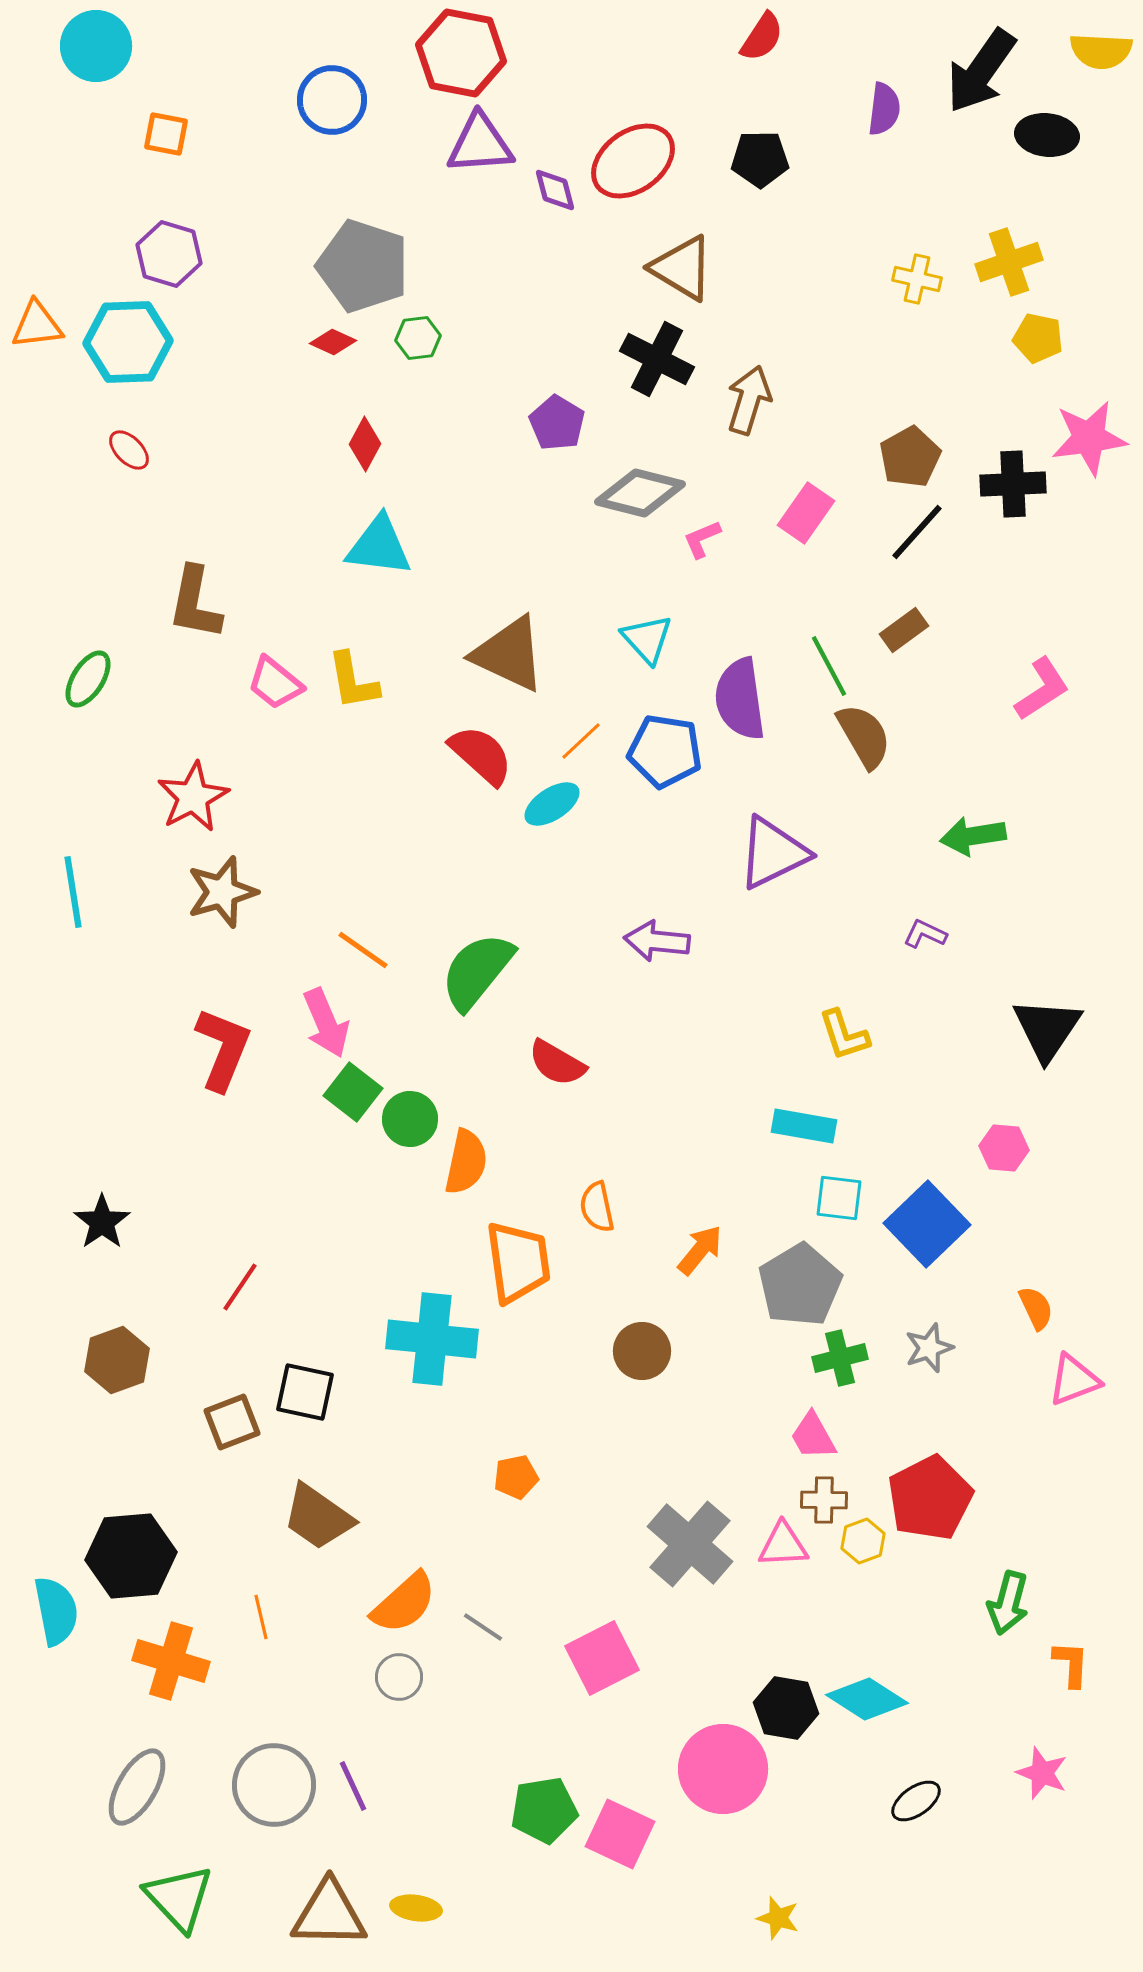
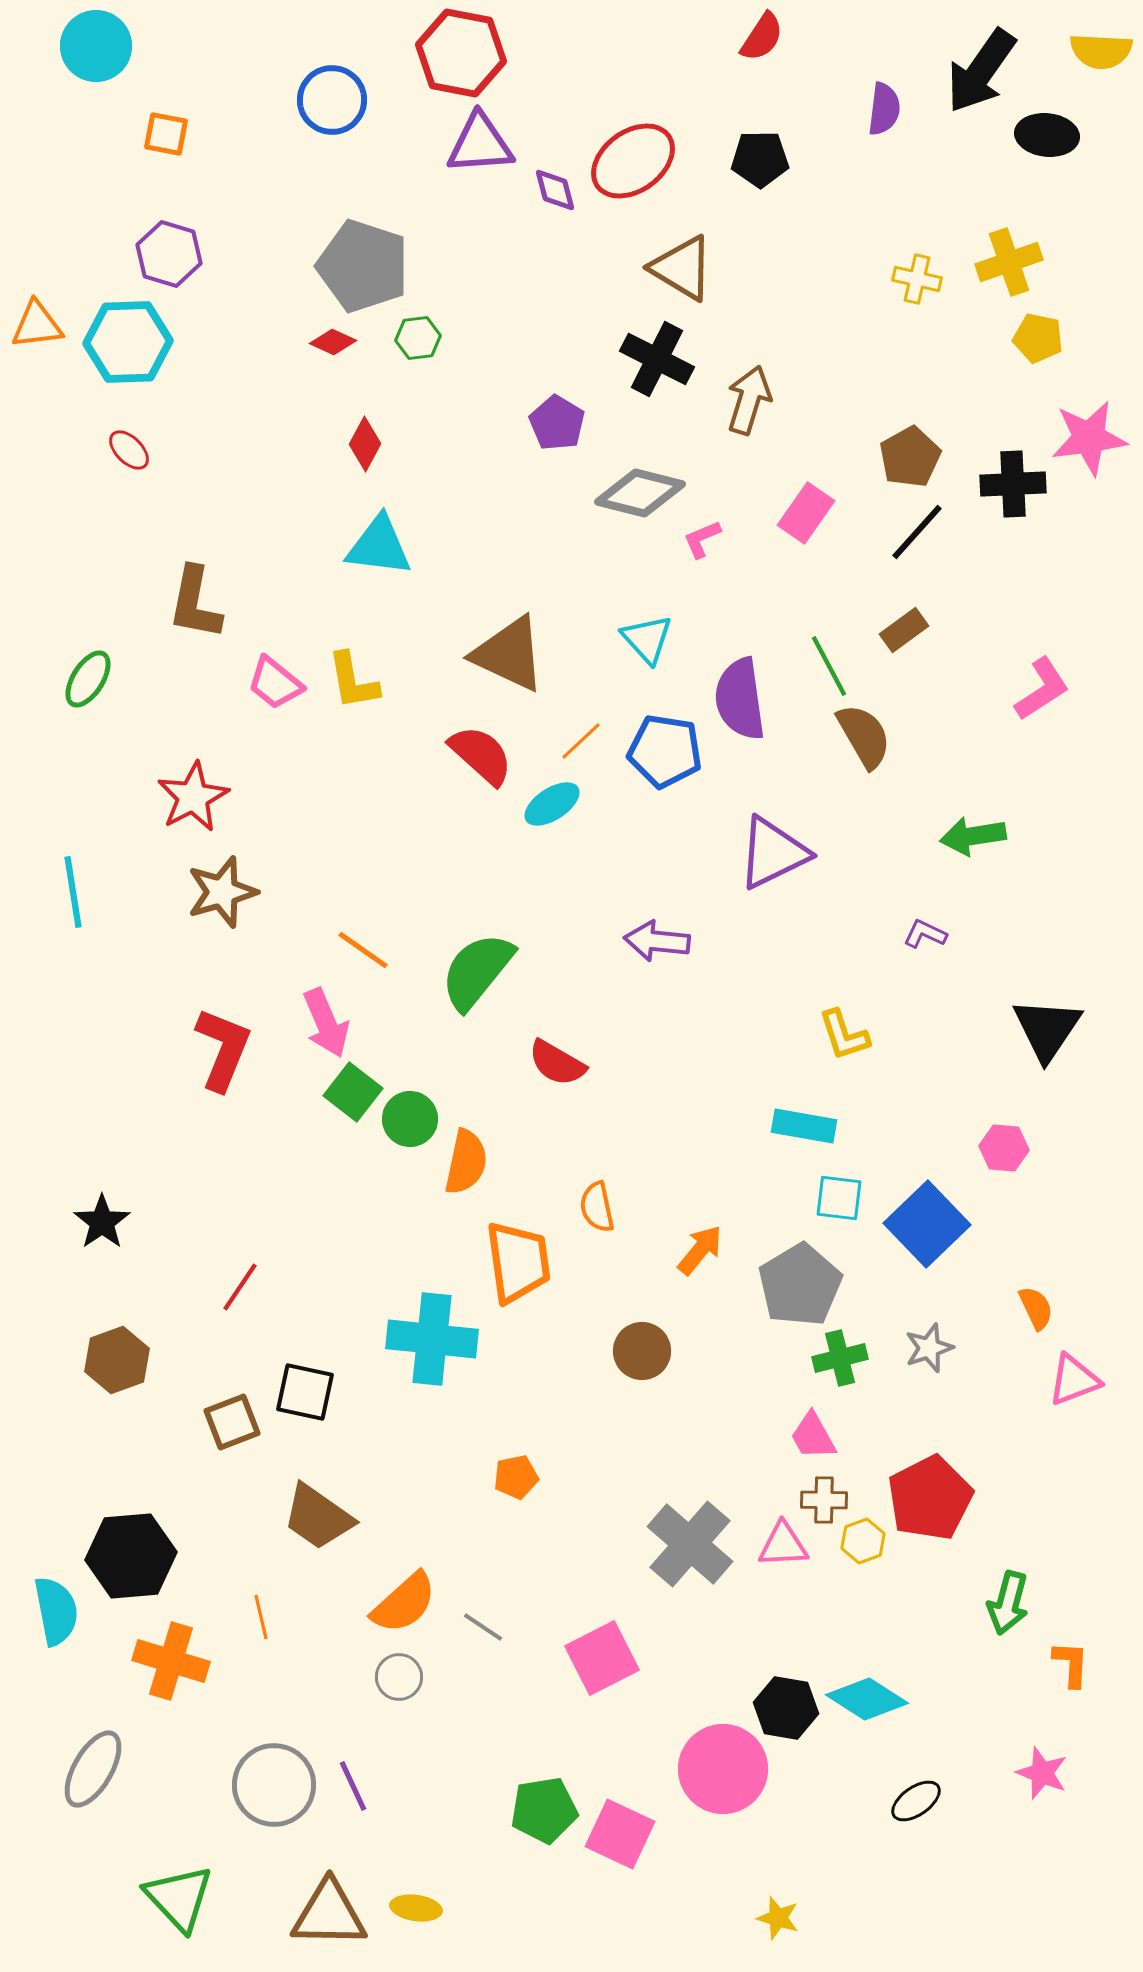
gray ellipse at (137, 1787): moved 44 px left, 18 px up
